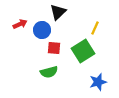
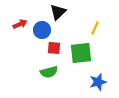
green square: moved 2 px left, 2 px down; rotated 25 degrees clockwise
